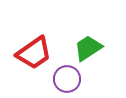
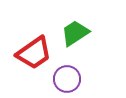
green trapezoid: moved 13 px left, 15 px up
